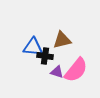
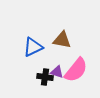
brown triangle: rotated 24 degrees clockwise
blue triangle: rotated 30 degrees counterclockwise
black cross: moved 21 px down
